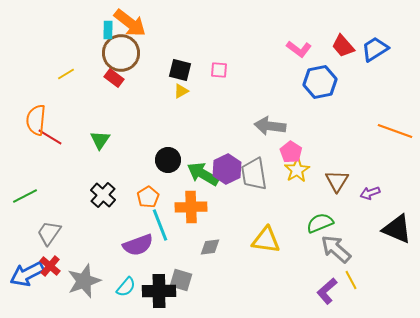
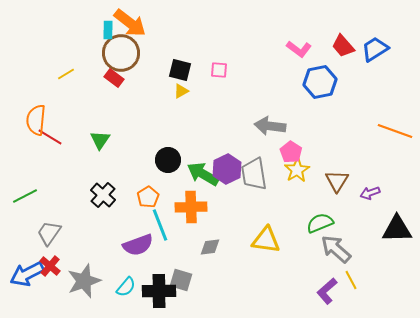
black triangle at (397, 229): rotated 24 degrees counterclockwise
